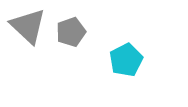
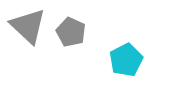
gray pentagon: rotated 28 degrees counterclockwise
